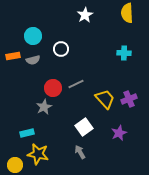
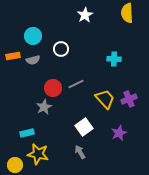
cyan cross: moved 10 px left, 6 px down
